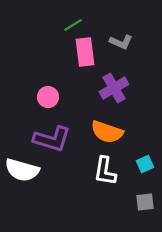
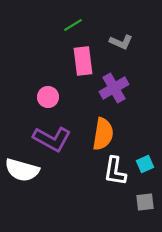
pink rectangle: moved 2 px left, 9 px down
orange semicircle: moved 4 px left, 2 px down; rotated 100 degrees counterclockwise
purple L-shape: rotated 12 degrees clockwise
white L-shape: moved 10 px right
